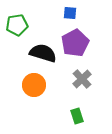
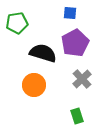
green pentagon: moved 2 px up
